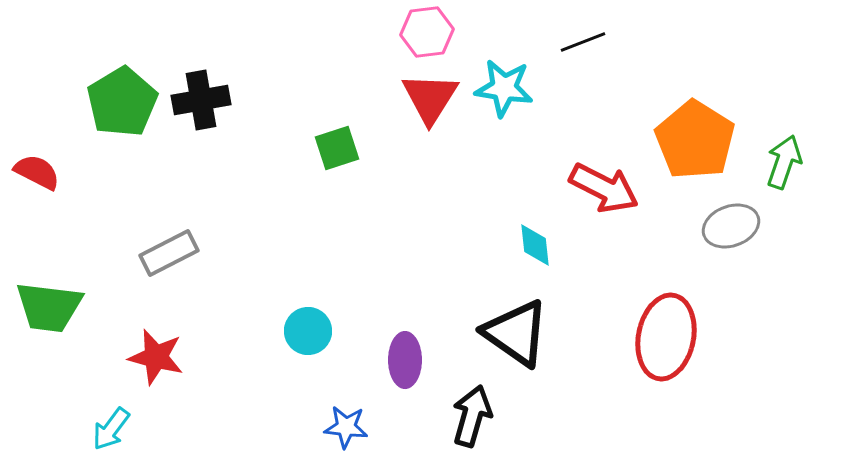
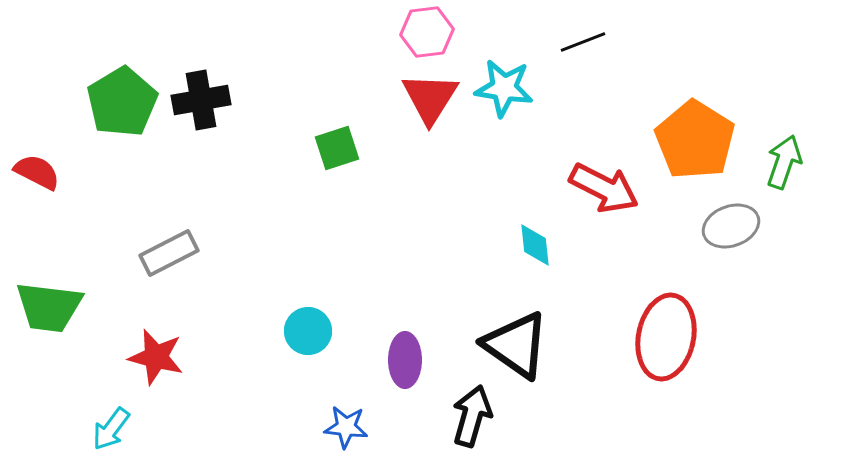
black triangle: moved 12 px down
